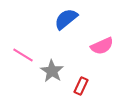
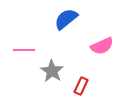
pink line: moved 1 px right, 5 px up; rotated 30 degrees counterclockwise
